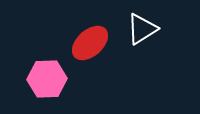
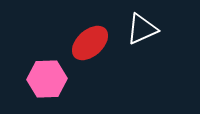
white triangle: rotated 8 degrees clockwise
